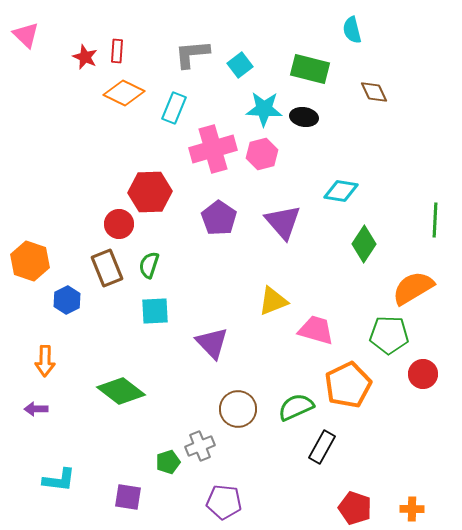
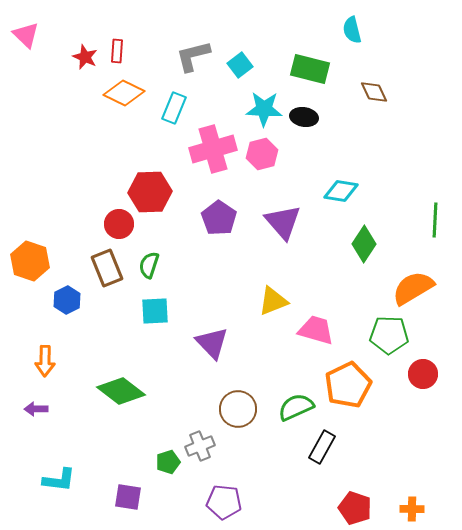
gray L-shape at (192, 54): moved 1 px right, 2 px down; rotated 9 degrees counterclockwise
